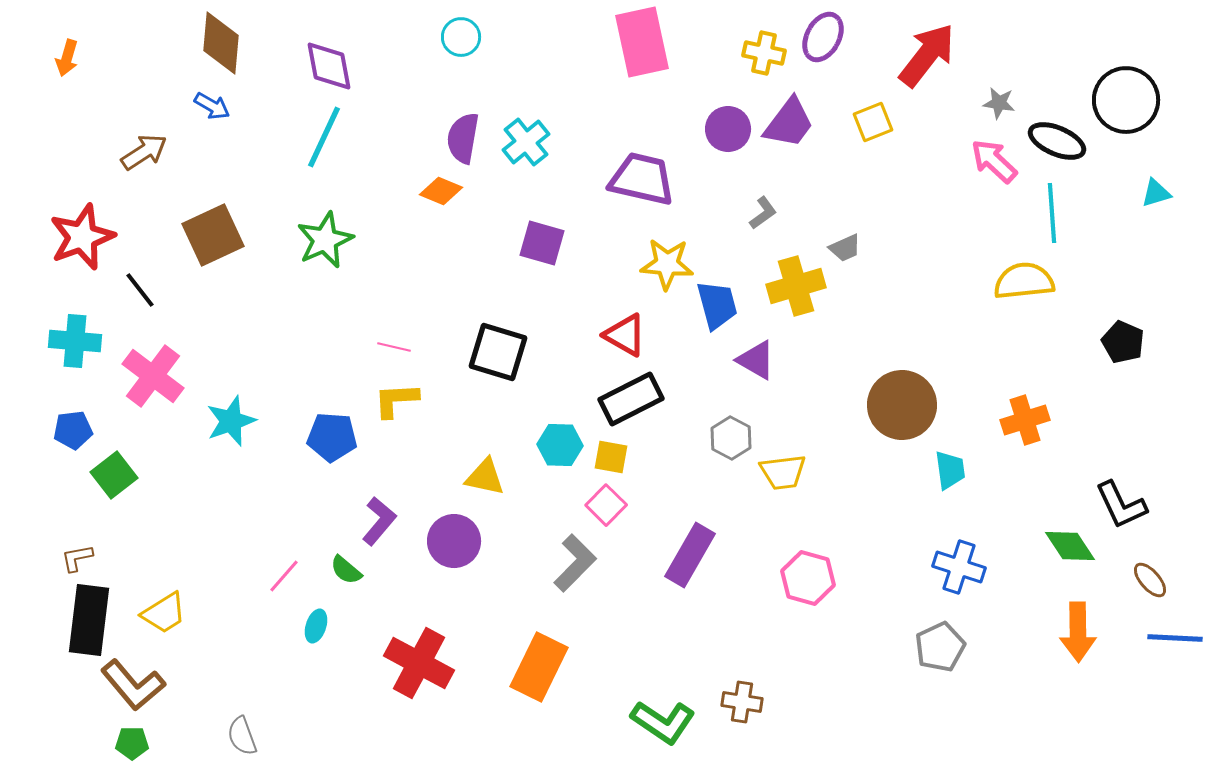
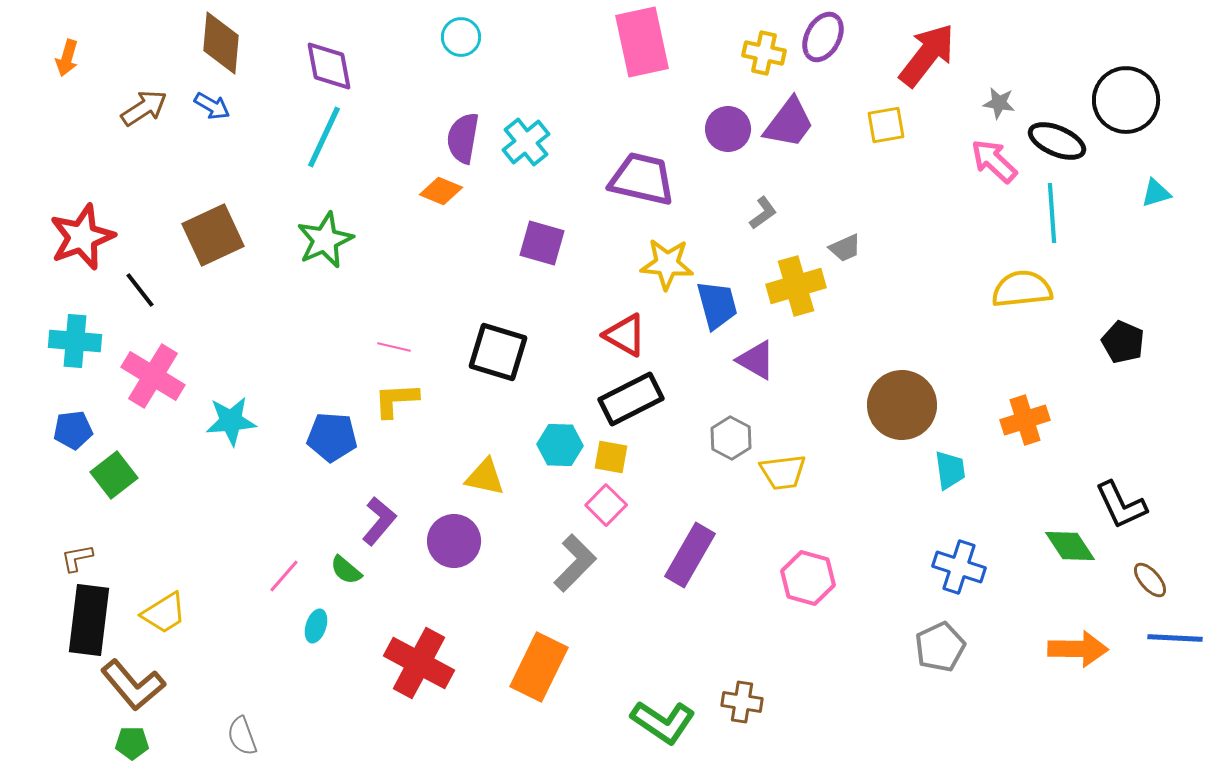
yellow square at (873, 122): moved 13 px right, 3 px down; rotated 12 degrees clockwise
brown arrow at (144, 152): moved 44 px up
yellow semicircle at (1024, 281): moved 2 px left, 8 px down
pink cross at (153, 376): rotated 6 degrees counterclockwise
cyan star at (231, 421): rotated 15 degrees clockwise
orange arrow at (1078, 632): moved 17 px down; rotated 88 degrees counterclockwise
